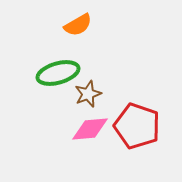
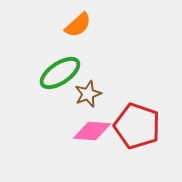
orange semicircle: rotated 12 degrees counterclockwise
green ellipse: moved 2 px right; rotated 18 degrees counterclockwise
pink diamond: moved 2 px right, 2 px down; rotated 9 degrees clockwise
